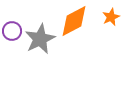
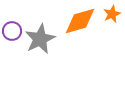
orange star: moved 1 px right, 3 px up
orange diamond: moved 6 px right; rotated 12 degrees clockwise
